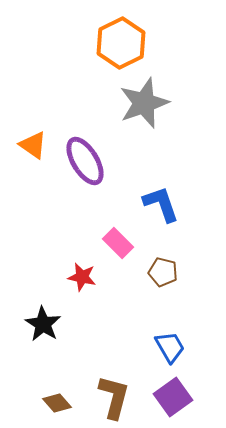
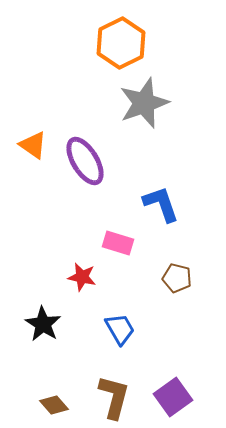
pink rectangle: rotated 28 degrees counterclockwise
brown pentagon: moved 14 px right, 6 px down
blue trapezoid: moved 50 px left, 18 px up
brown diamond: moved 3 px left, 2 px down
